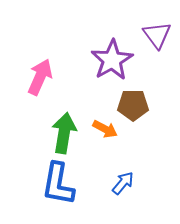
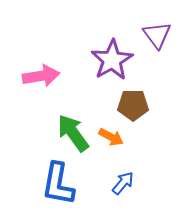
pink arrow: moved 1 px right, 1 px up; rotated 57 degrees clockwise
orange arrow: moved 6 px right, 8 px down
green arrow: moved 9 px right; rotated 45 degrees counterclockwise
